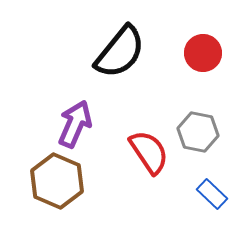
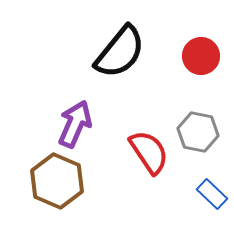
red circle: moved 2 px left, 3 px down
